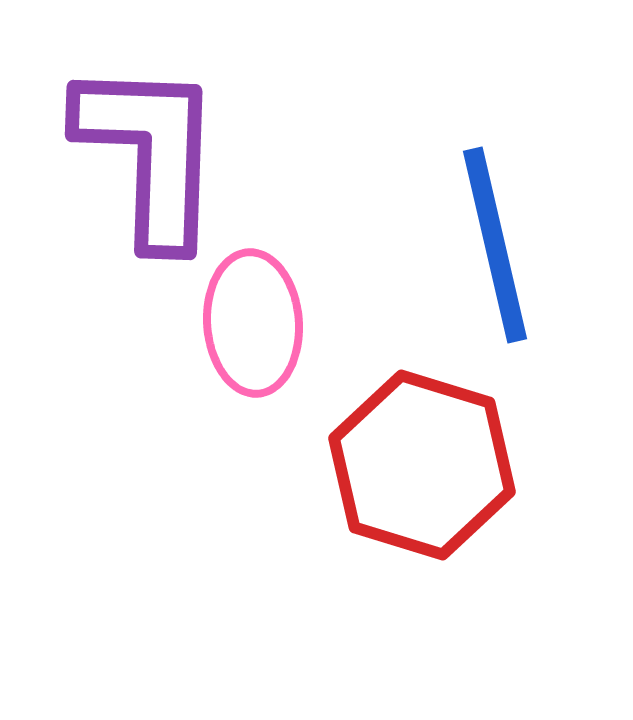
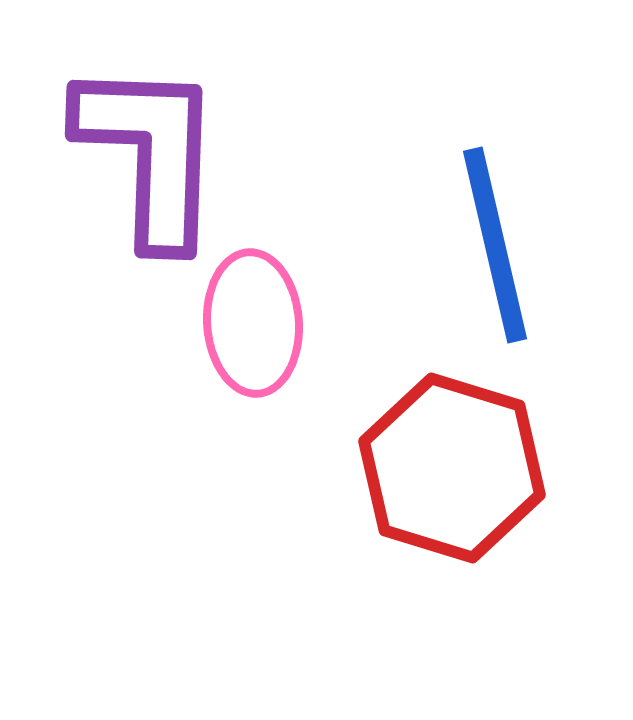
red hexagon: moved 30 px right, 3 px down
